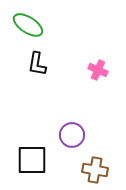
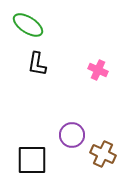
brown cross: moved 8 px right, 16 px up; rotated 15 degrees clockwise
